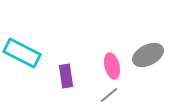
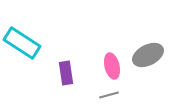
cyan rectangle: moved 10 px up; rotated 6 degrees clockwise
purple rectangle: moved 3 px up
gray line: rotated 24 degrees clockwise
